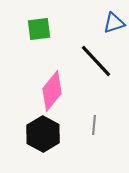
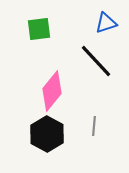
blue triangle: moved 8 px left
gray line: moved 1 px down
black hexagon: moved 4 px right
